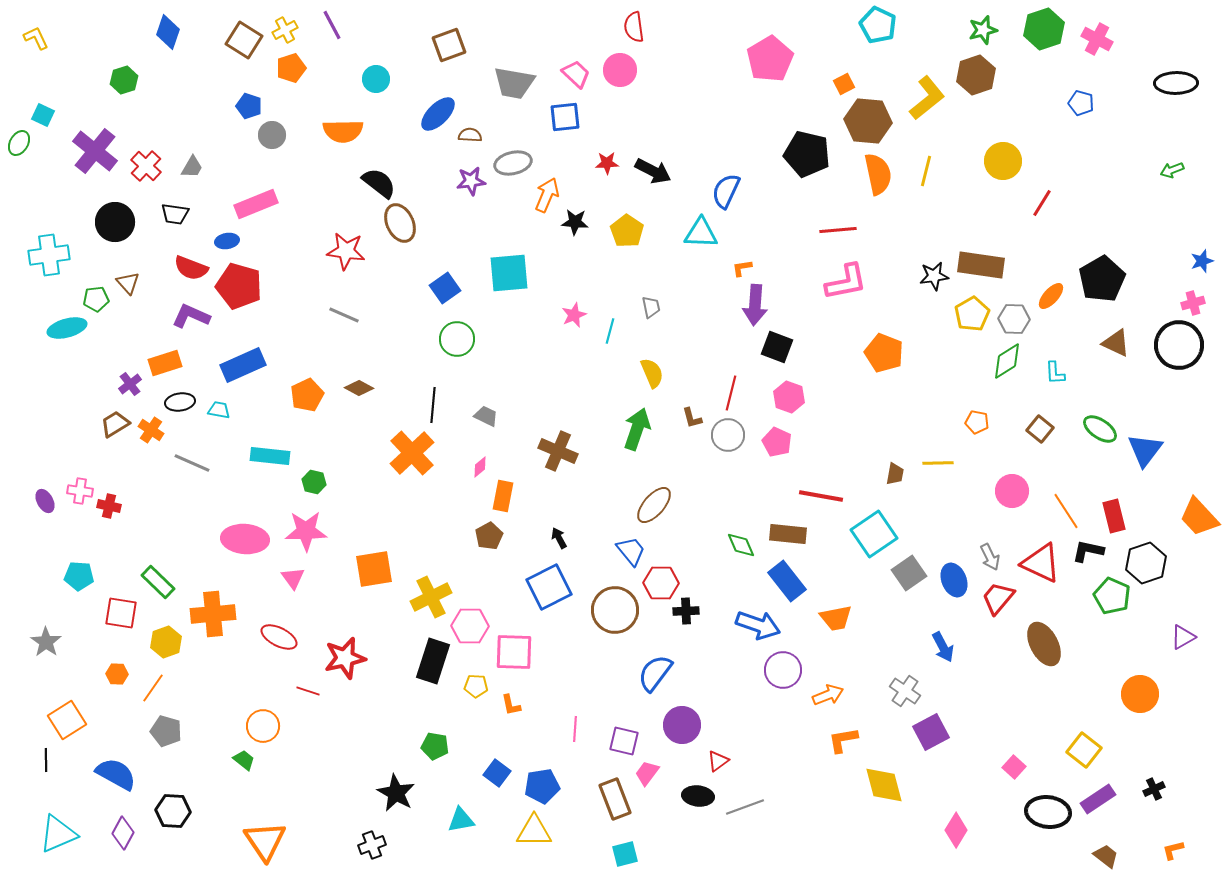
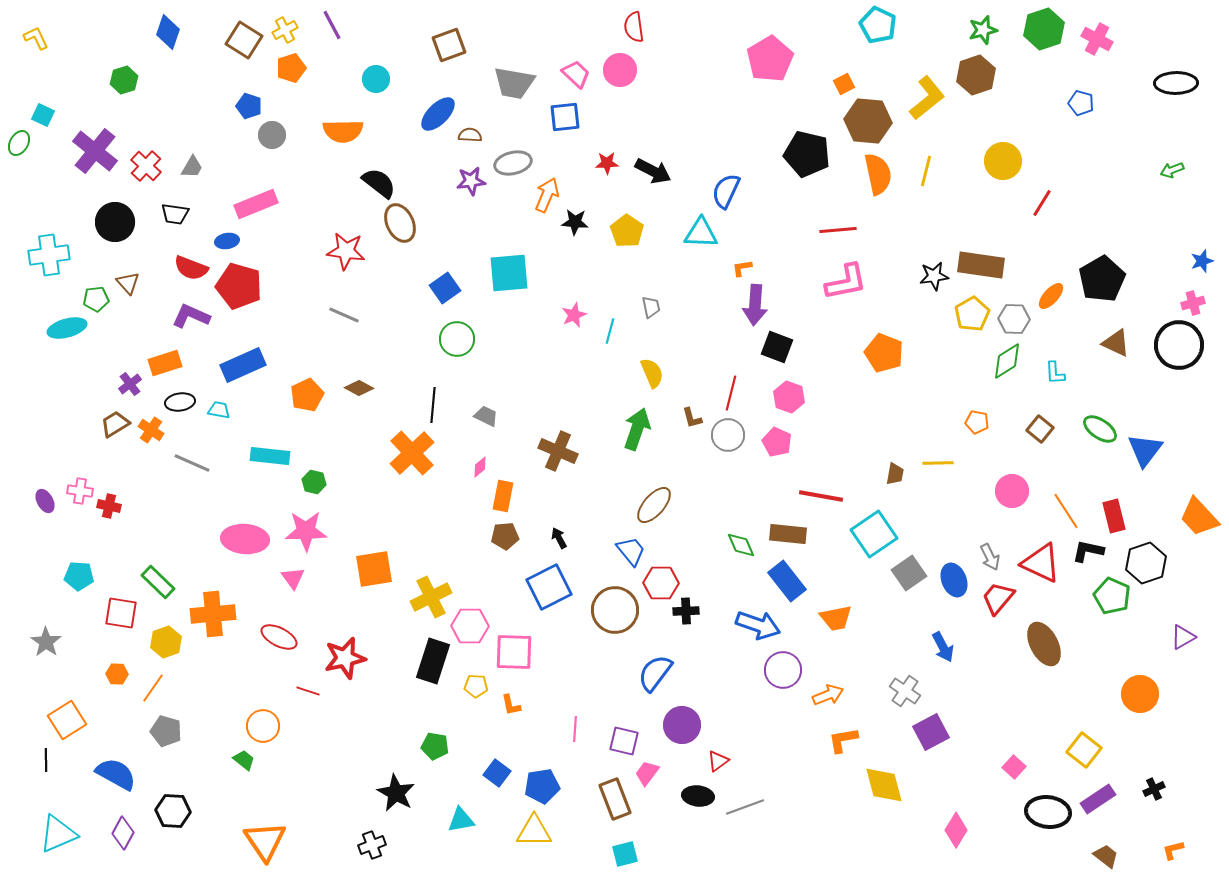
brown pentagon at (489, 536): moved 16 px right; rotated 24 degrees clockwise
